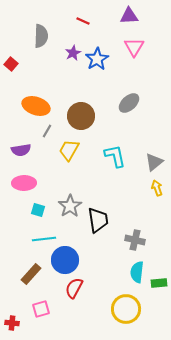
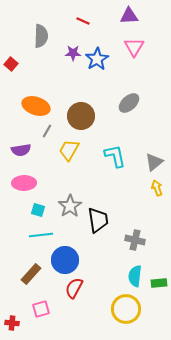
purple star: rotated 28 degrees clockwise
cyan line: moved 3 px left, 4 px up
cyan semicircle: moved 2 px left, 4 px down
